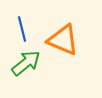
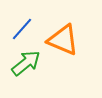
blue line: rotated 55 degrees clockwise
